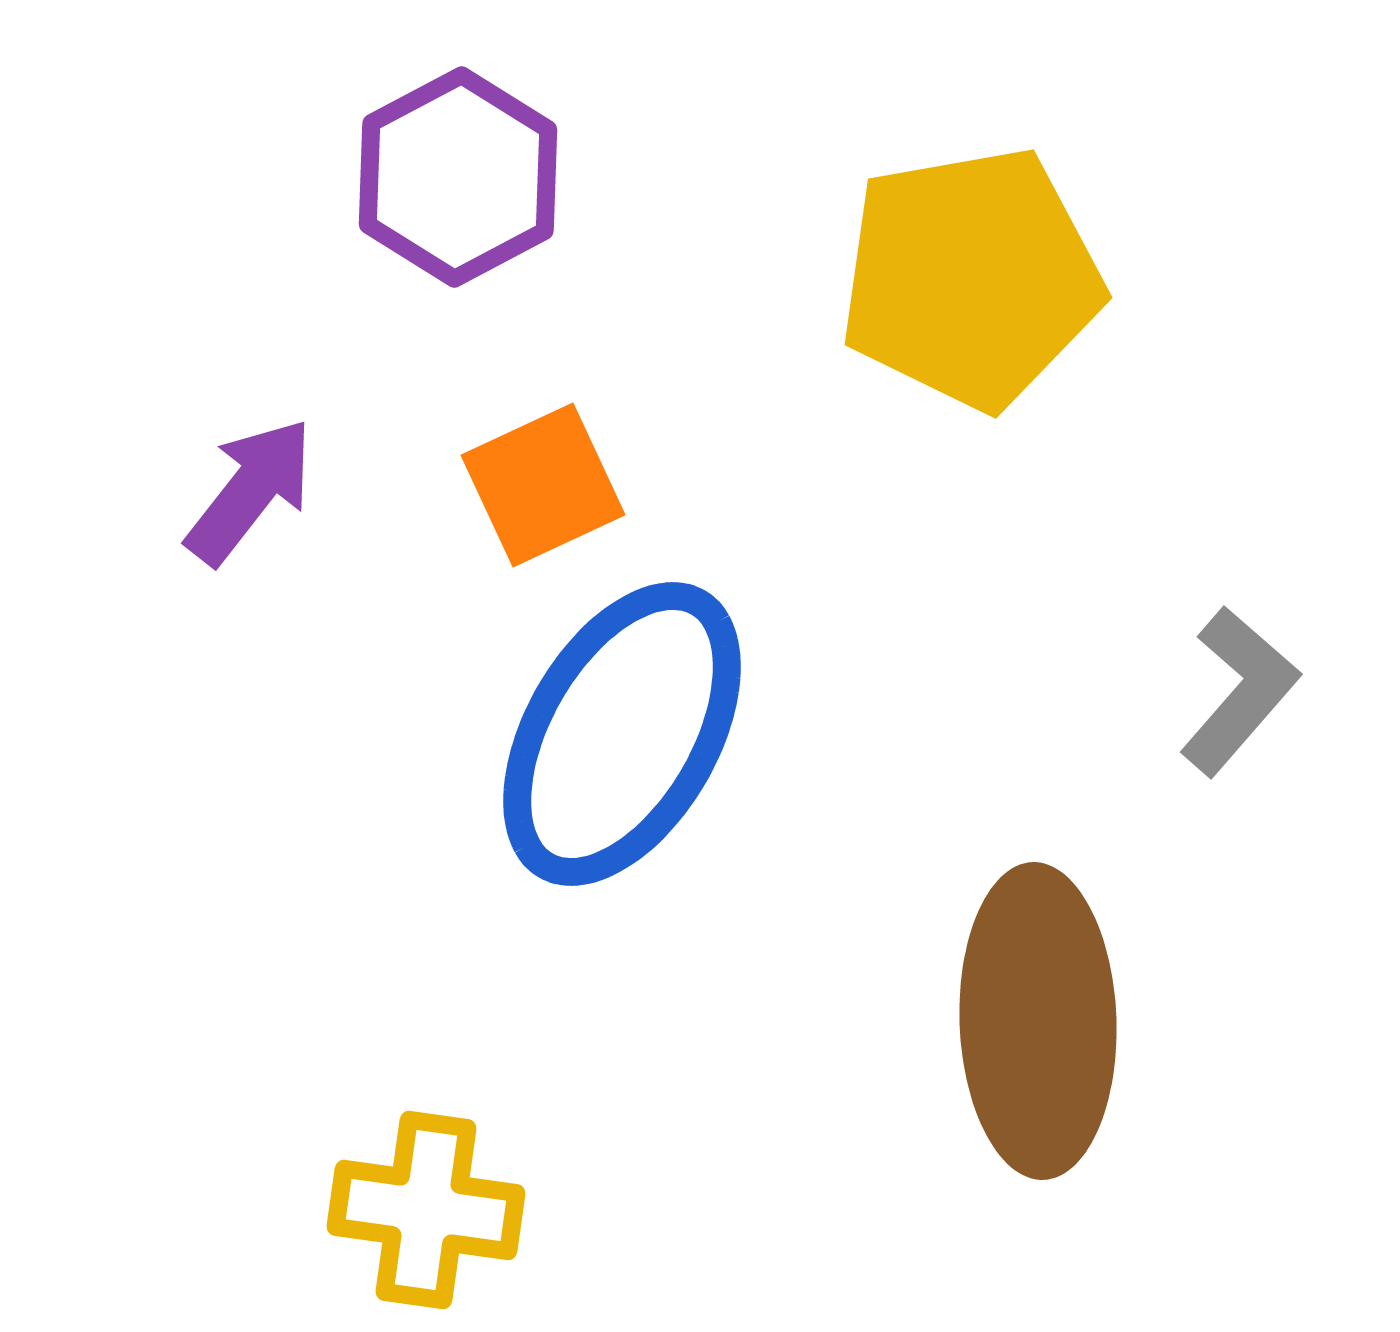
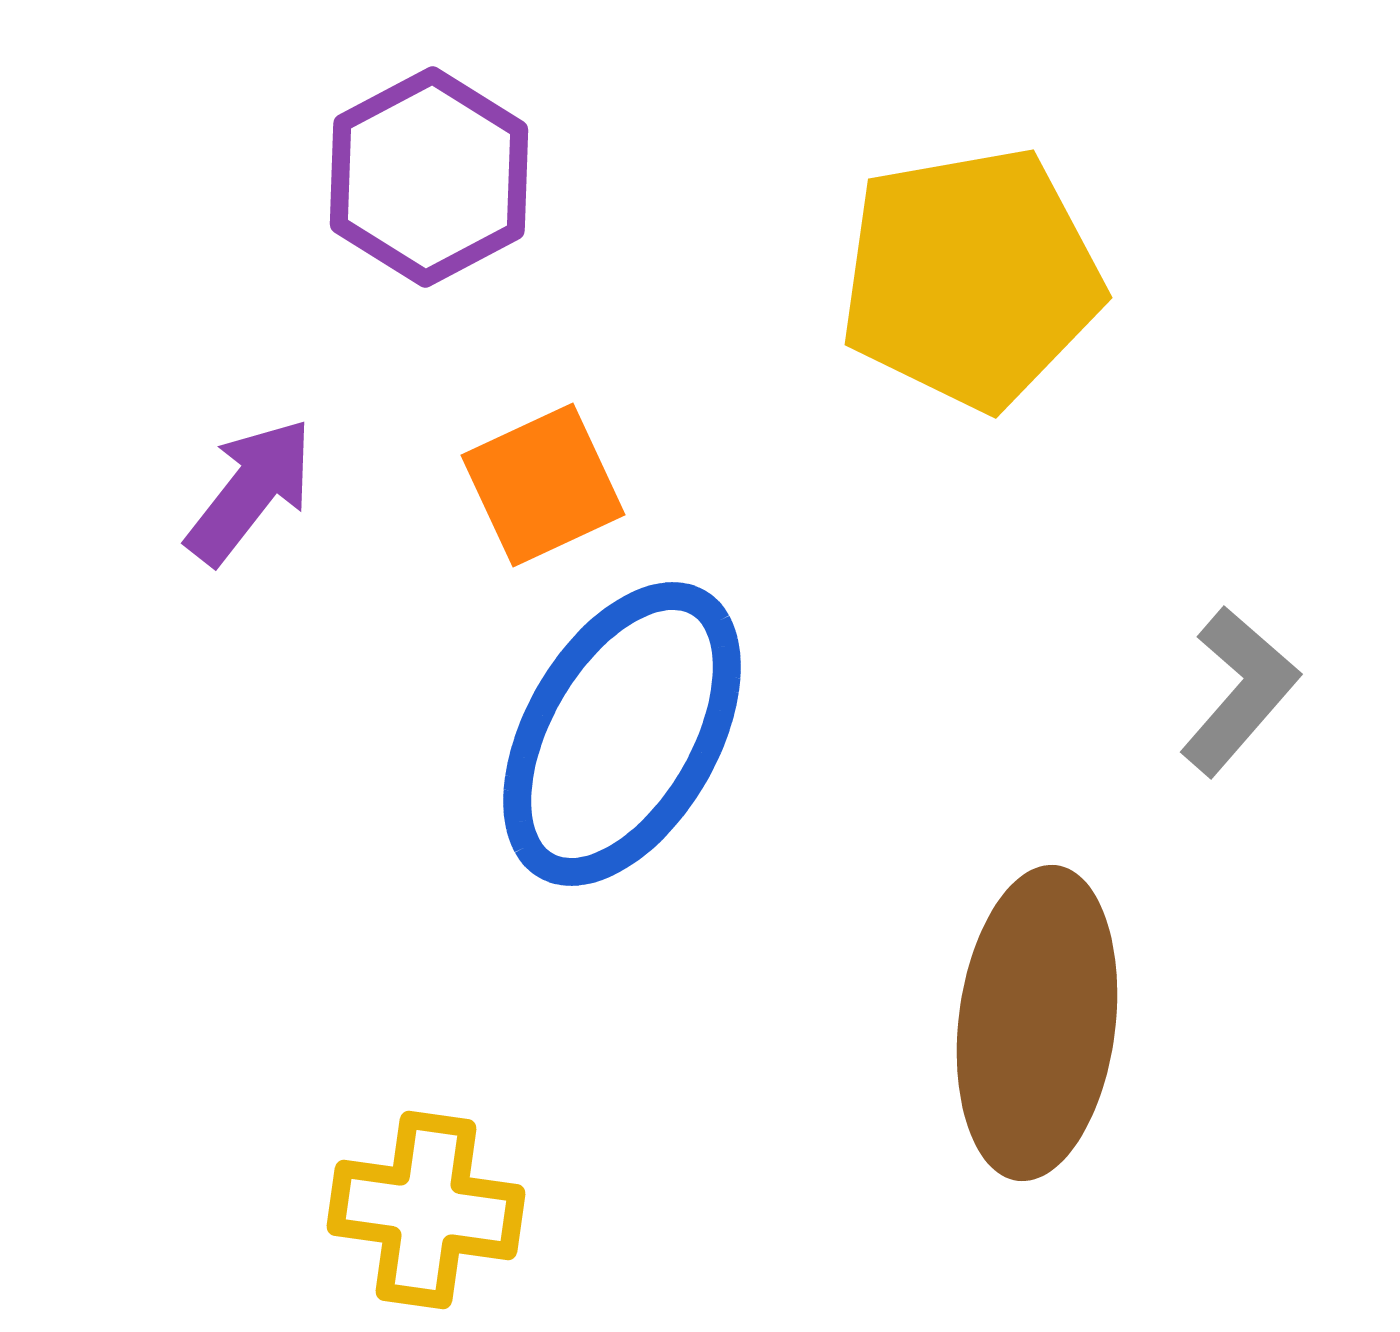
purple hexagon: moved 29 px left
brown ellipse: moved 1 px left, 2 px down; rotated 9 degrees clockwise
